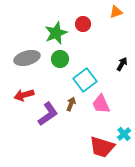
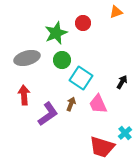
red circle: moved 1 px up
green circle: moved 2 px right, 1 px down
black arrow: moved 18 px down
cyan square: moved 4 px left, 2 px up; rotated 20 degrees counterclockwise
red arrow: rotated 102 degrees clockwise
pink trapezoid: moved 3 px left
cyan cross: moved 1 px right, 1 px up
